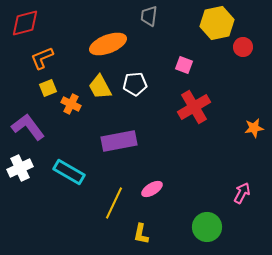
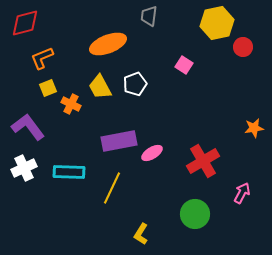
pink square: rotated 12 degrees clockwise
white pentagon: rotated 15 degrees counterclockwise
red cross: moved 9 px right, 54 px down
white cross: moved 4 px right
cyan rectangle: rotated 28 degrees counterclockwise
pink ellipse: moved 36 px up
yellow line: moved 2 px left, 15 px up
green circle: moved 12 px left, 13 px up
yellow L-shape: rotated 20 degrees clockwise
